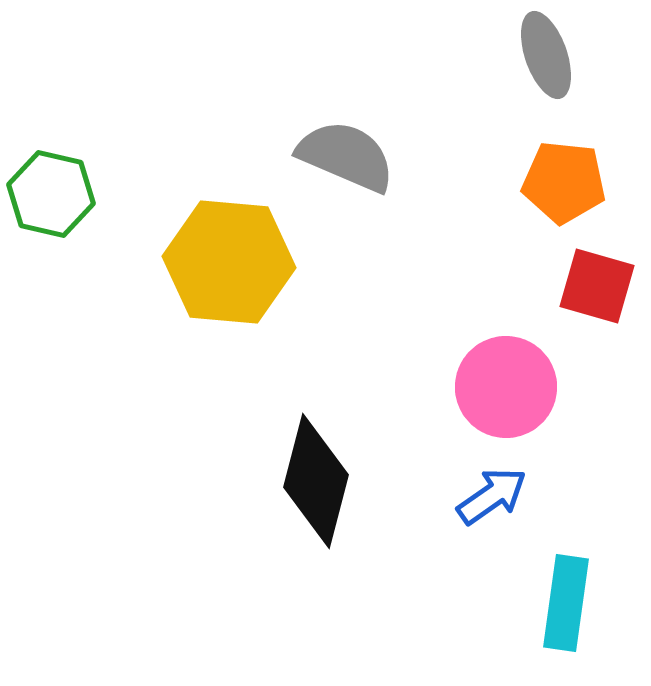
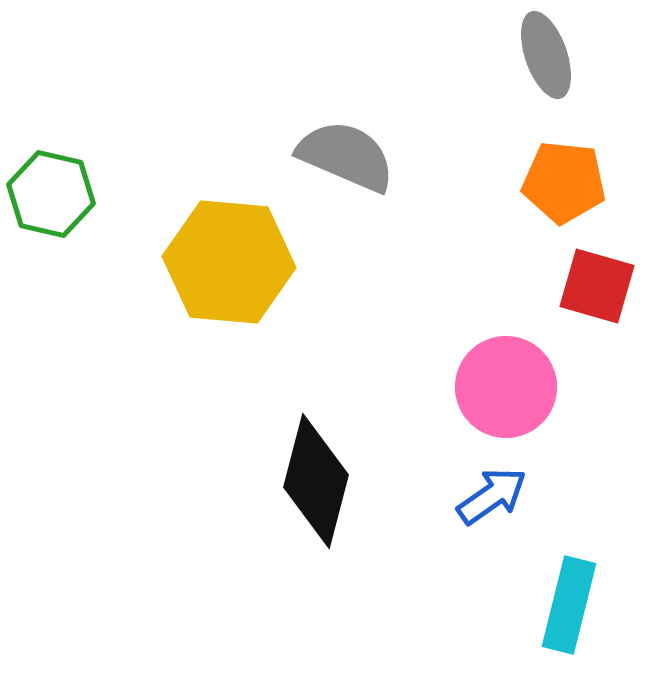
cyan rectangle: moved 3 px right, 2 px down; rotated 6 degrees clockwise
